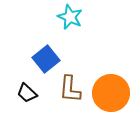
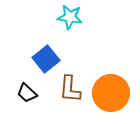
cyan star: rotated 15 degrees counterclockwise
